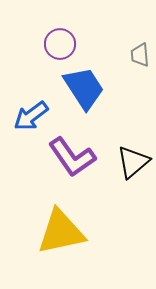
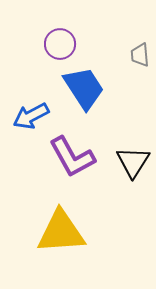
blue arrow: rotated 9 degrees clockwise
purple L-shape: rotated 6 degrees clockwise
black triangle: rotated 18 degrees counterclockwise
yellow triangle: rotated 8 degrees clockwise
